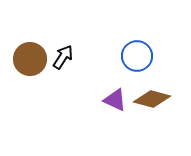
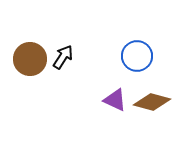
brown diamond: moved 3 px down
